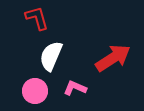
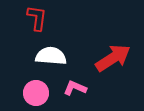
red L-shape: rotated 24 degrees clockwise
white semicircle: rotated 72 degrees clockwise
pink circle: moved 1 px right, 2 px down
